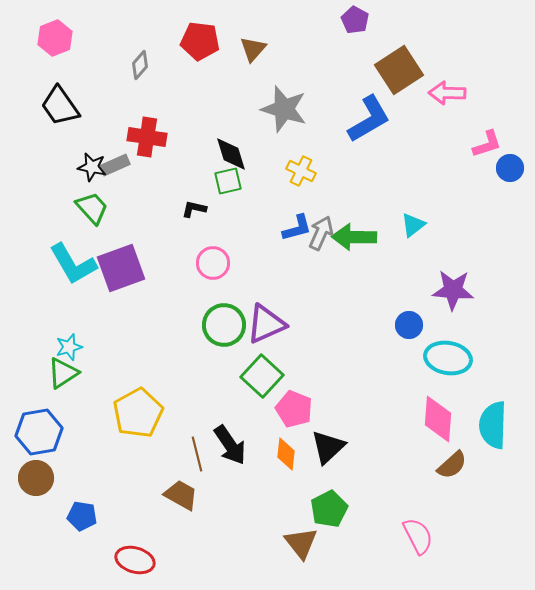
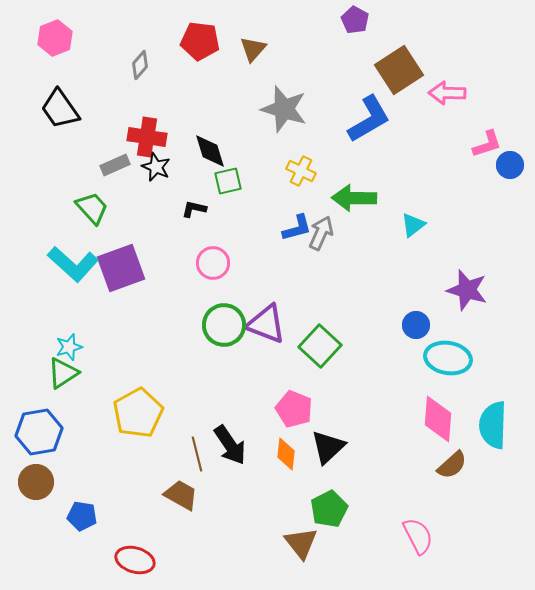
black trapezoid at (60, 106): moved 3 px down
black diamond at (231, 154): moved 21 px left, 3 px up
black star at (92, 167): moved 64 px right; rotated 12 degrees clockwise
blue circle at (510, 168): moved 3 px up
green arrow at (354, 237): moved 39 px up
cyan L-shape at (73, 264): rotated 18 degrees counterclockwise
purple star at (453, 290): moved 14 px right; rotated 12 degrees clockwise
purple triangle at (266, 324): rotated 45 degrees clockwise
blue circle at (409, 325): moved 7 px right
green square at (262, 376): moved 58 px right, 30 px up
brown circle at (36, 478): moved 4 px down
